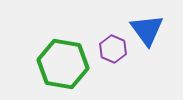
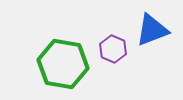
blue triangle: moved 5 px right; rotated 45 degrees clockwise
